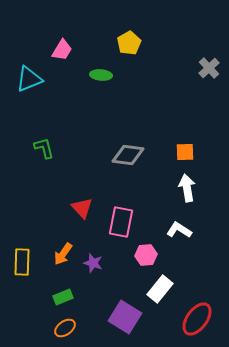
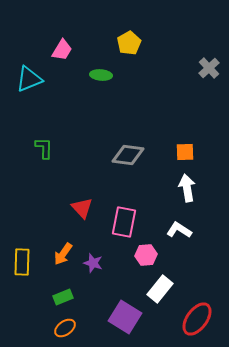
green L-shape: rotated 15 degrees clockwise
pink rectangle: moved 3 px right
